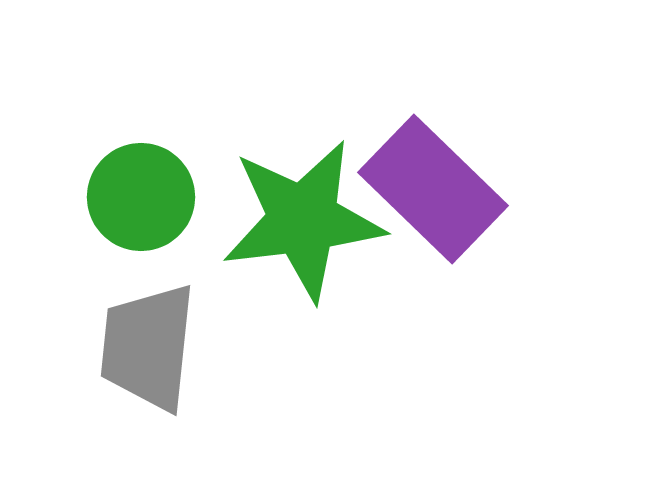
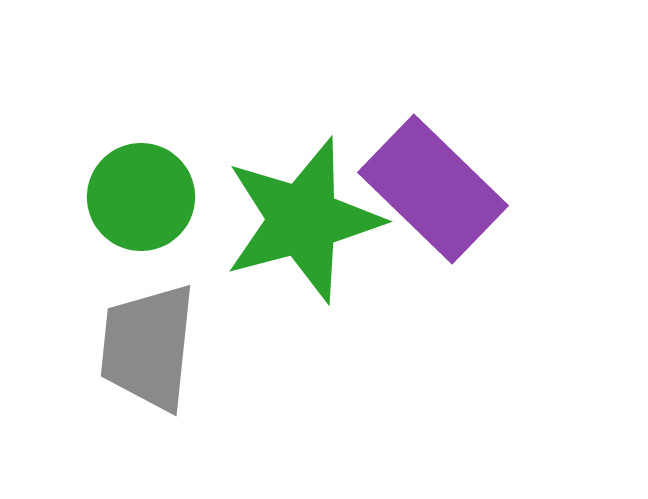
green star: rotated 8 degrees counterclockwise
